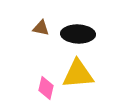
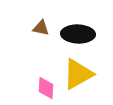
yellow triangle: rotated 24 degrees counterclockwise
pink diamond: rotated 10 degrees counterclockwise
